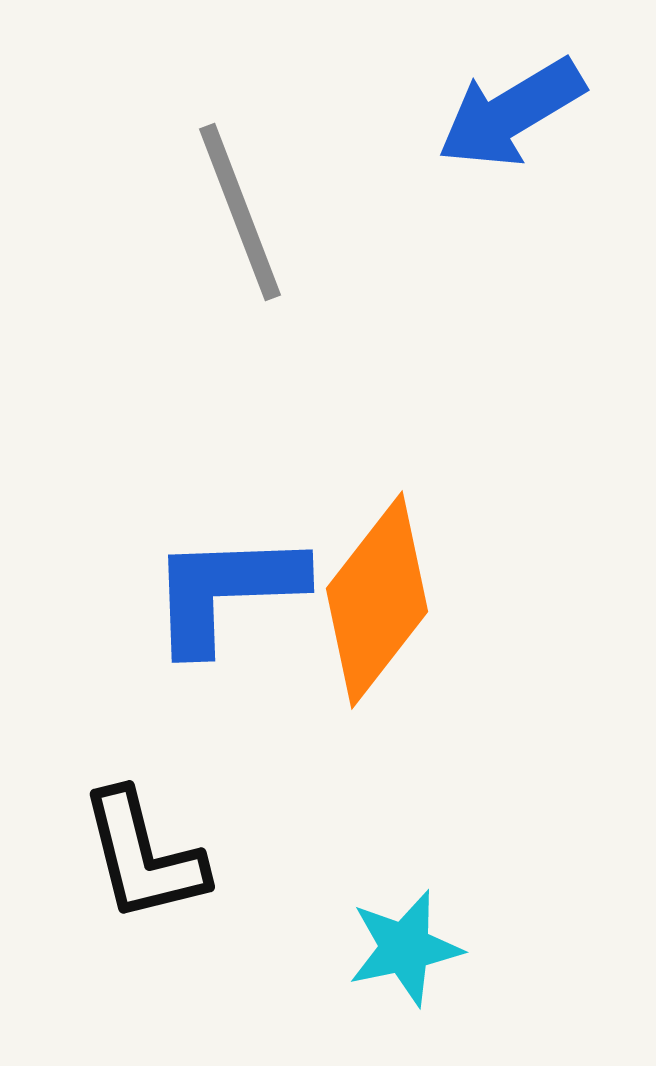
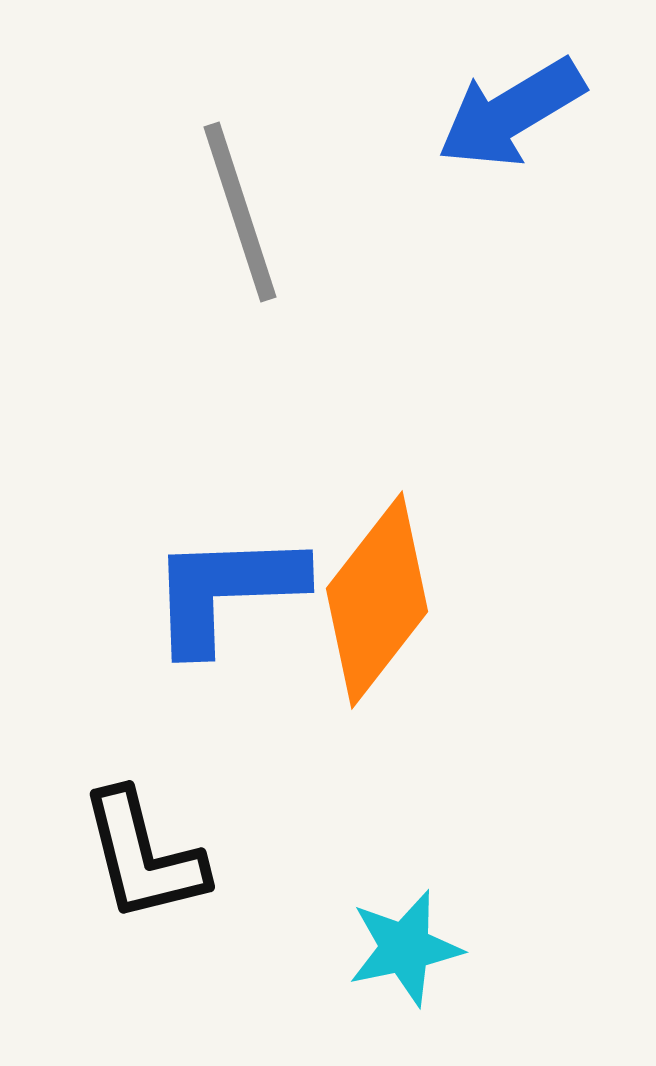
gray line: rotated 3 degrees clockwise
